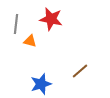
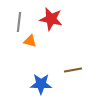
gray line: moved 3 px right, 2 px up
brown line: moved 7 px left, 1 px up; rotated 30 degrees clockwise
blue star: rotated 20 degrees clockwise
